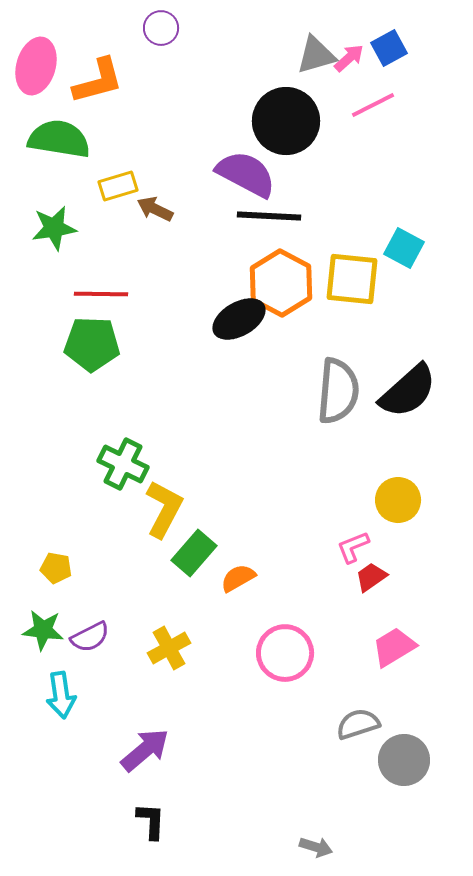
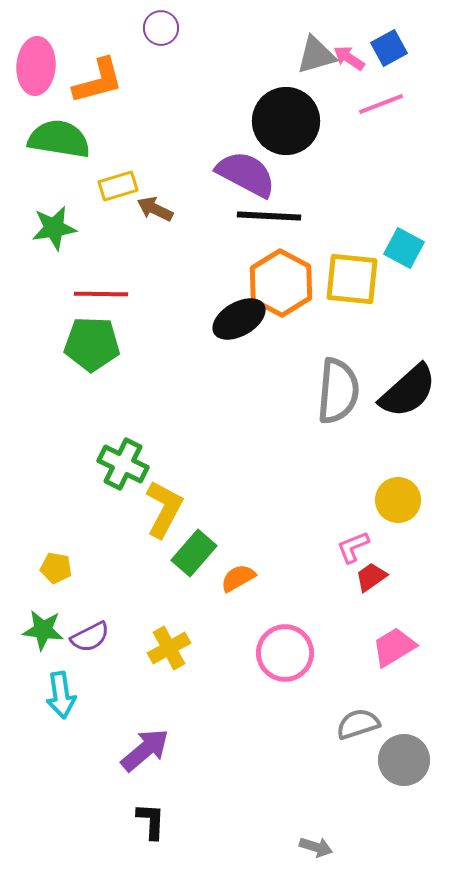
pink arrow at (349, 58): rotated 104 degrees counterclockwise
pink ellipse at (36, 66): rotated 12 degrees counterclockwise
pink line at (373, 105): moved 8 px right, 1 px up; rotated 6 degrees clockwise
